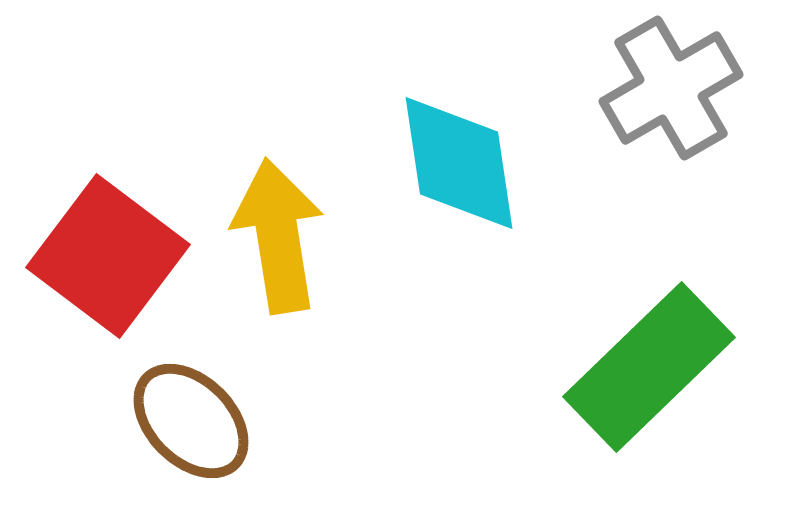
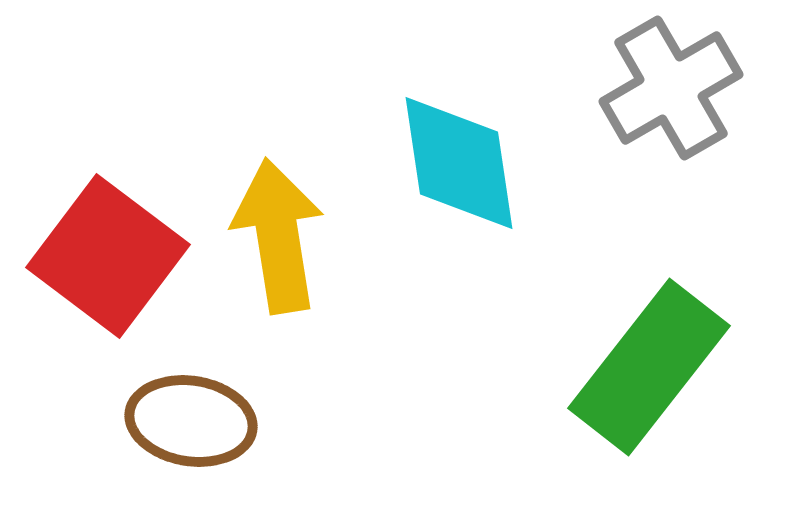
green rectangle: rotated 8 degrees counterclockwise
brown ellipse: rotated 36 degrees counterclockwise
